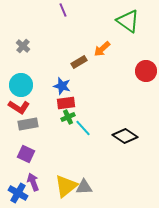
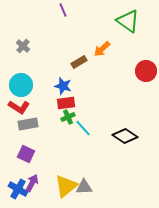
blue star: moved 1 px right
purple arrow: moved 1 px left, 1 px down; rotated 48 degrees clockwise
blue cross: moved 4 px up
